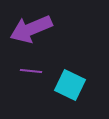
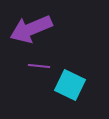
purple line: moved 8 px right, 5 px up
